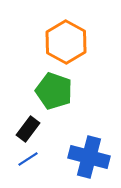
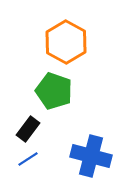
blue cross: moved 2 px right, 1 px up
